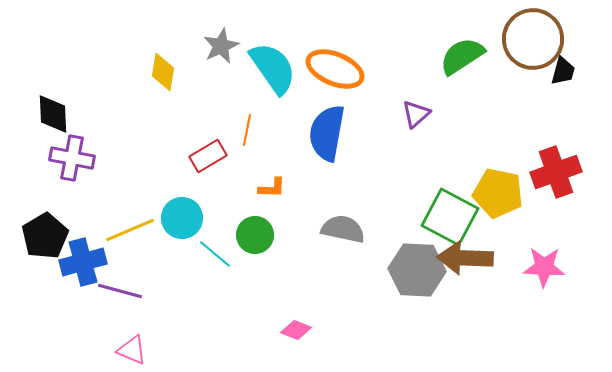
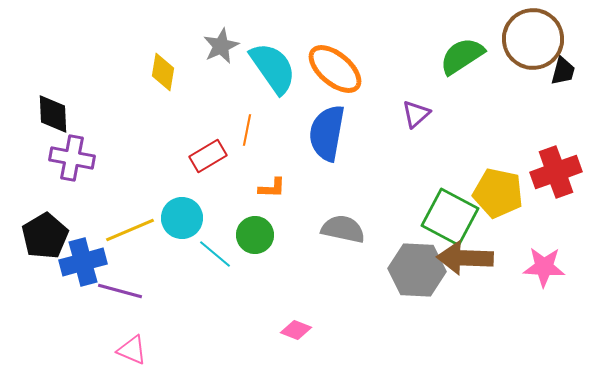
orange ellipse: rotated 18 degrees clockwise
